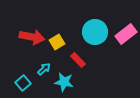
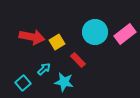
pink rectangle: moved 1 px left
